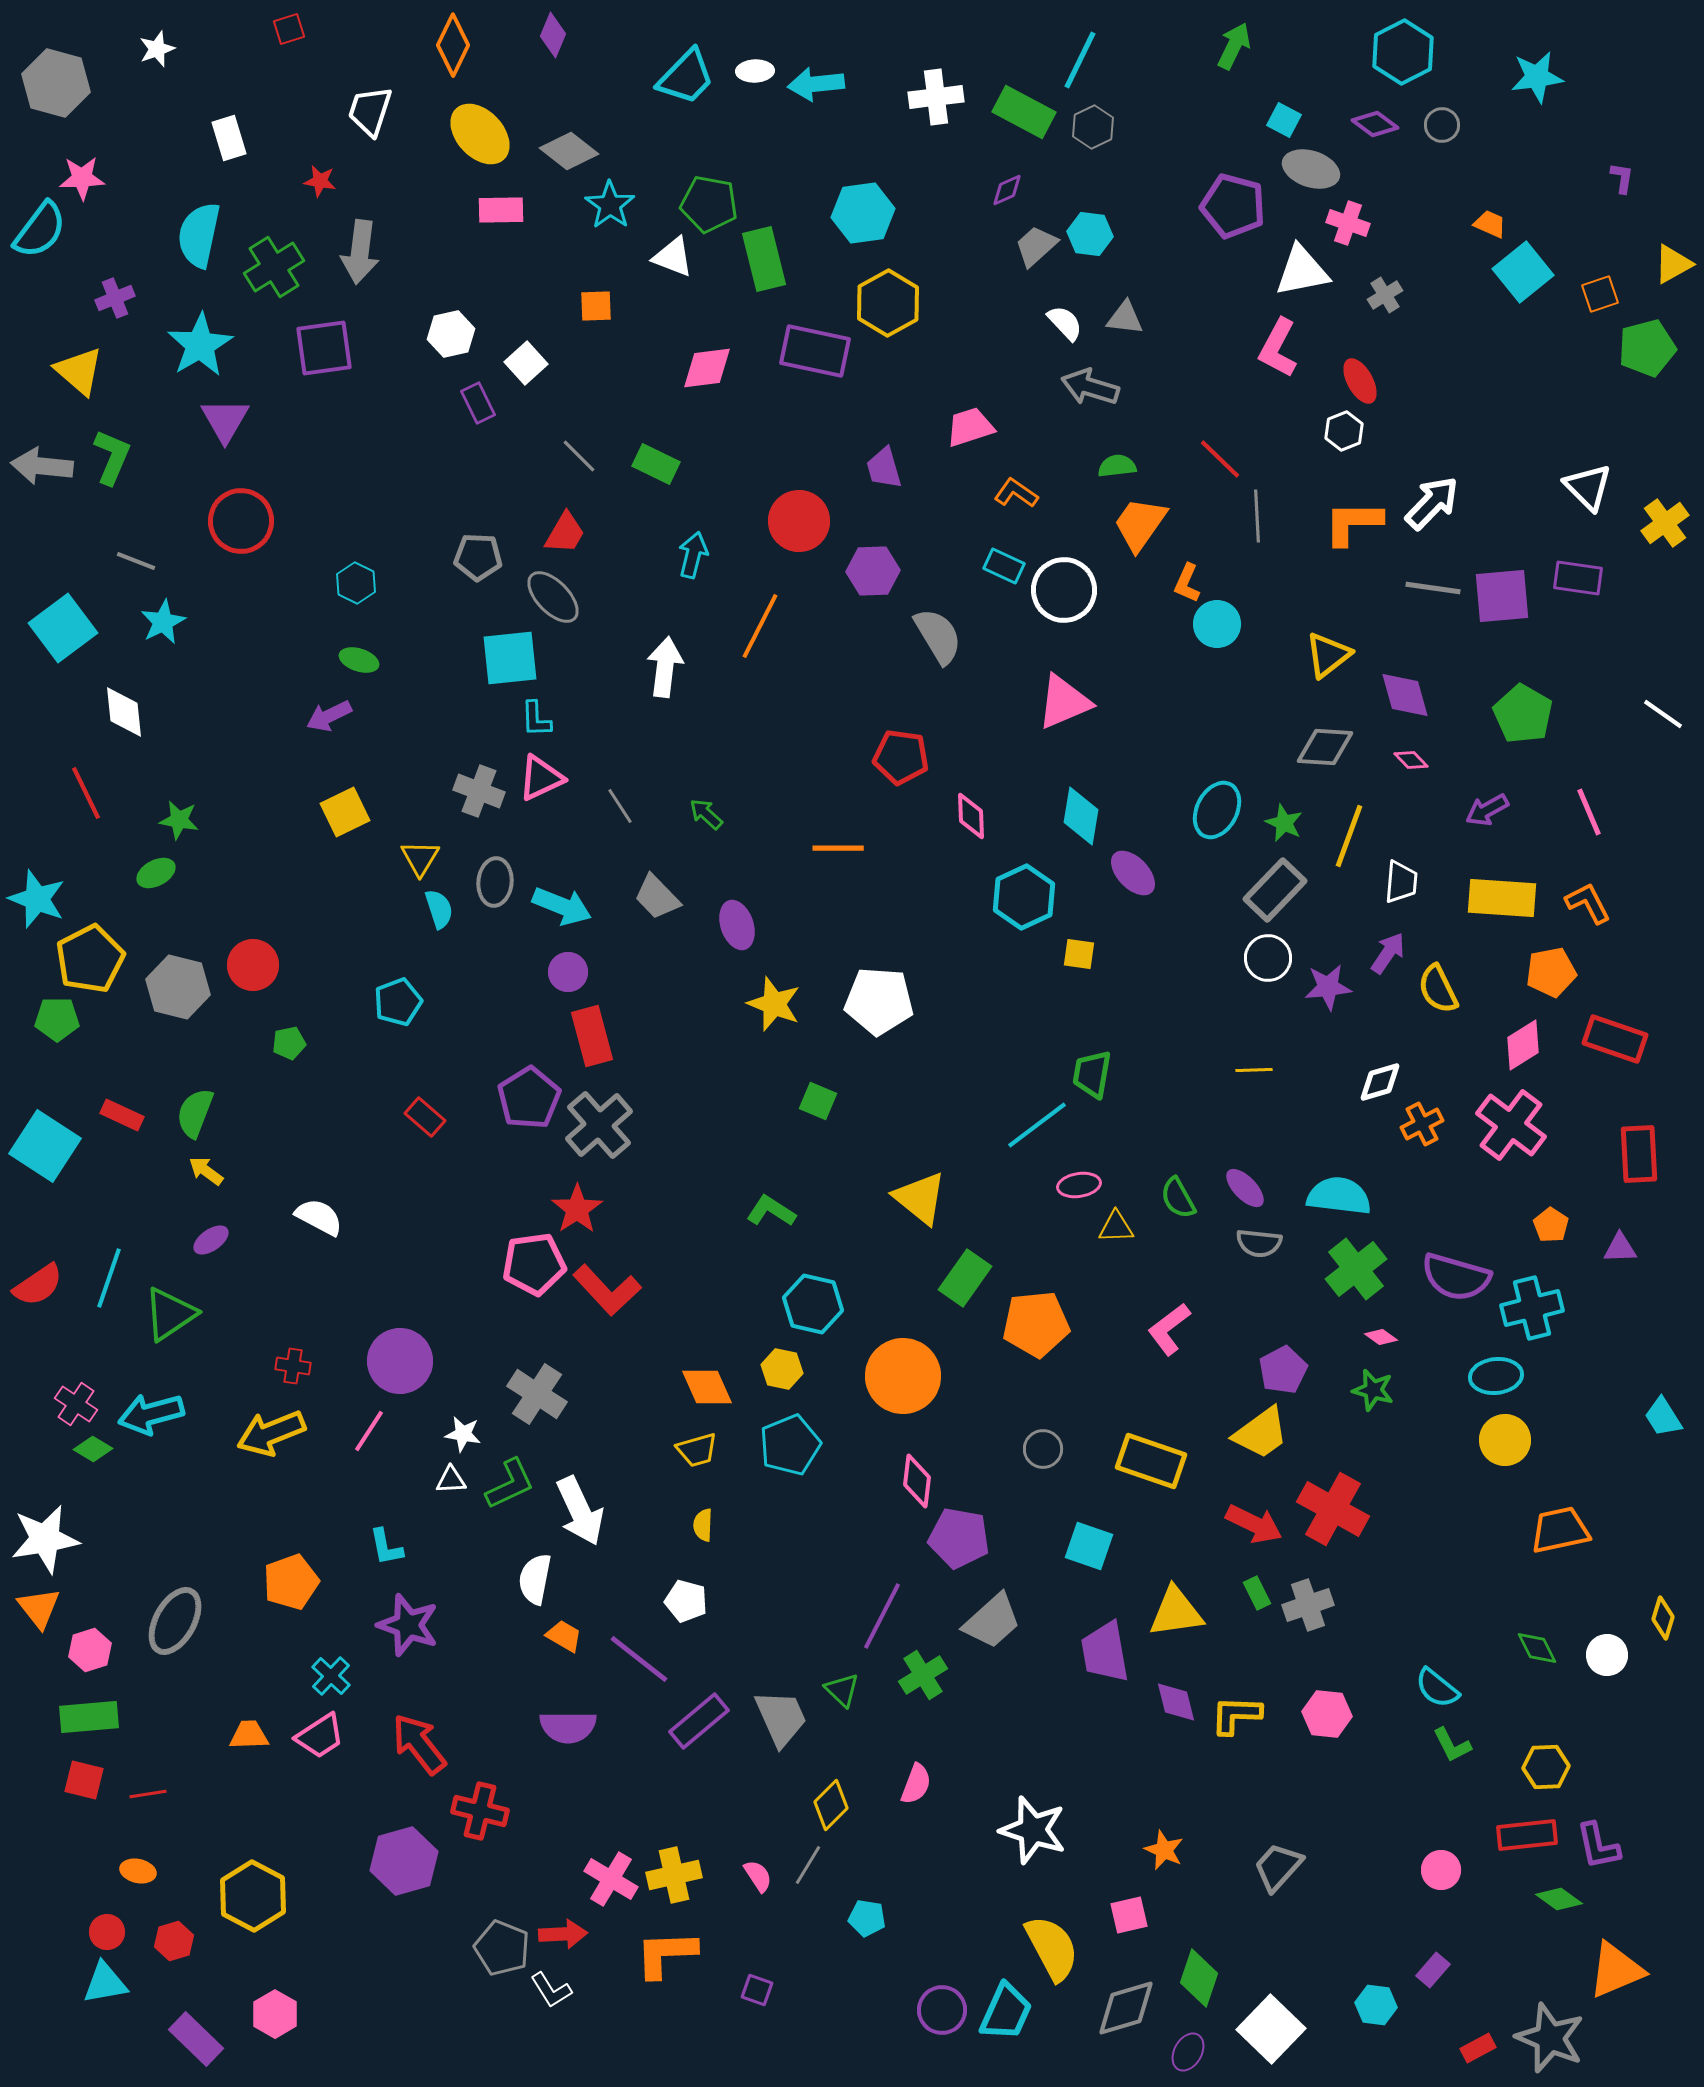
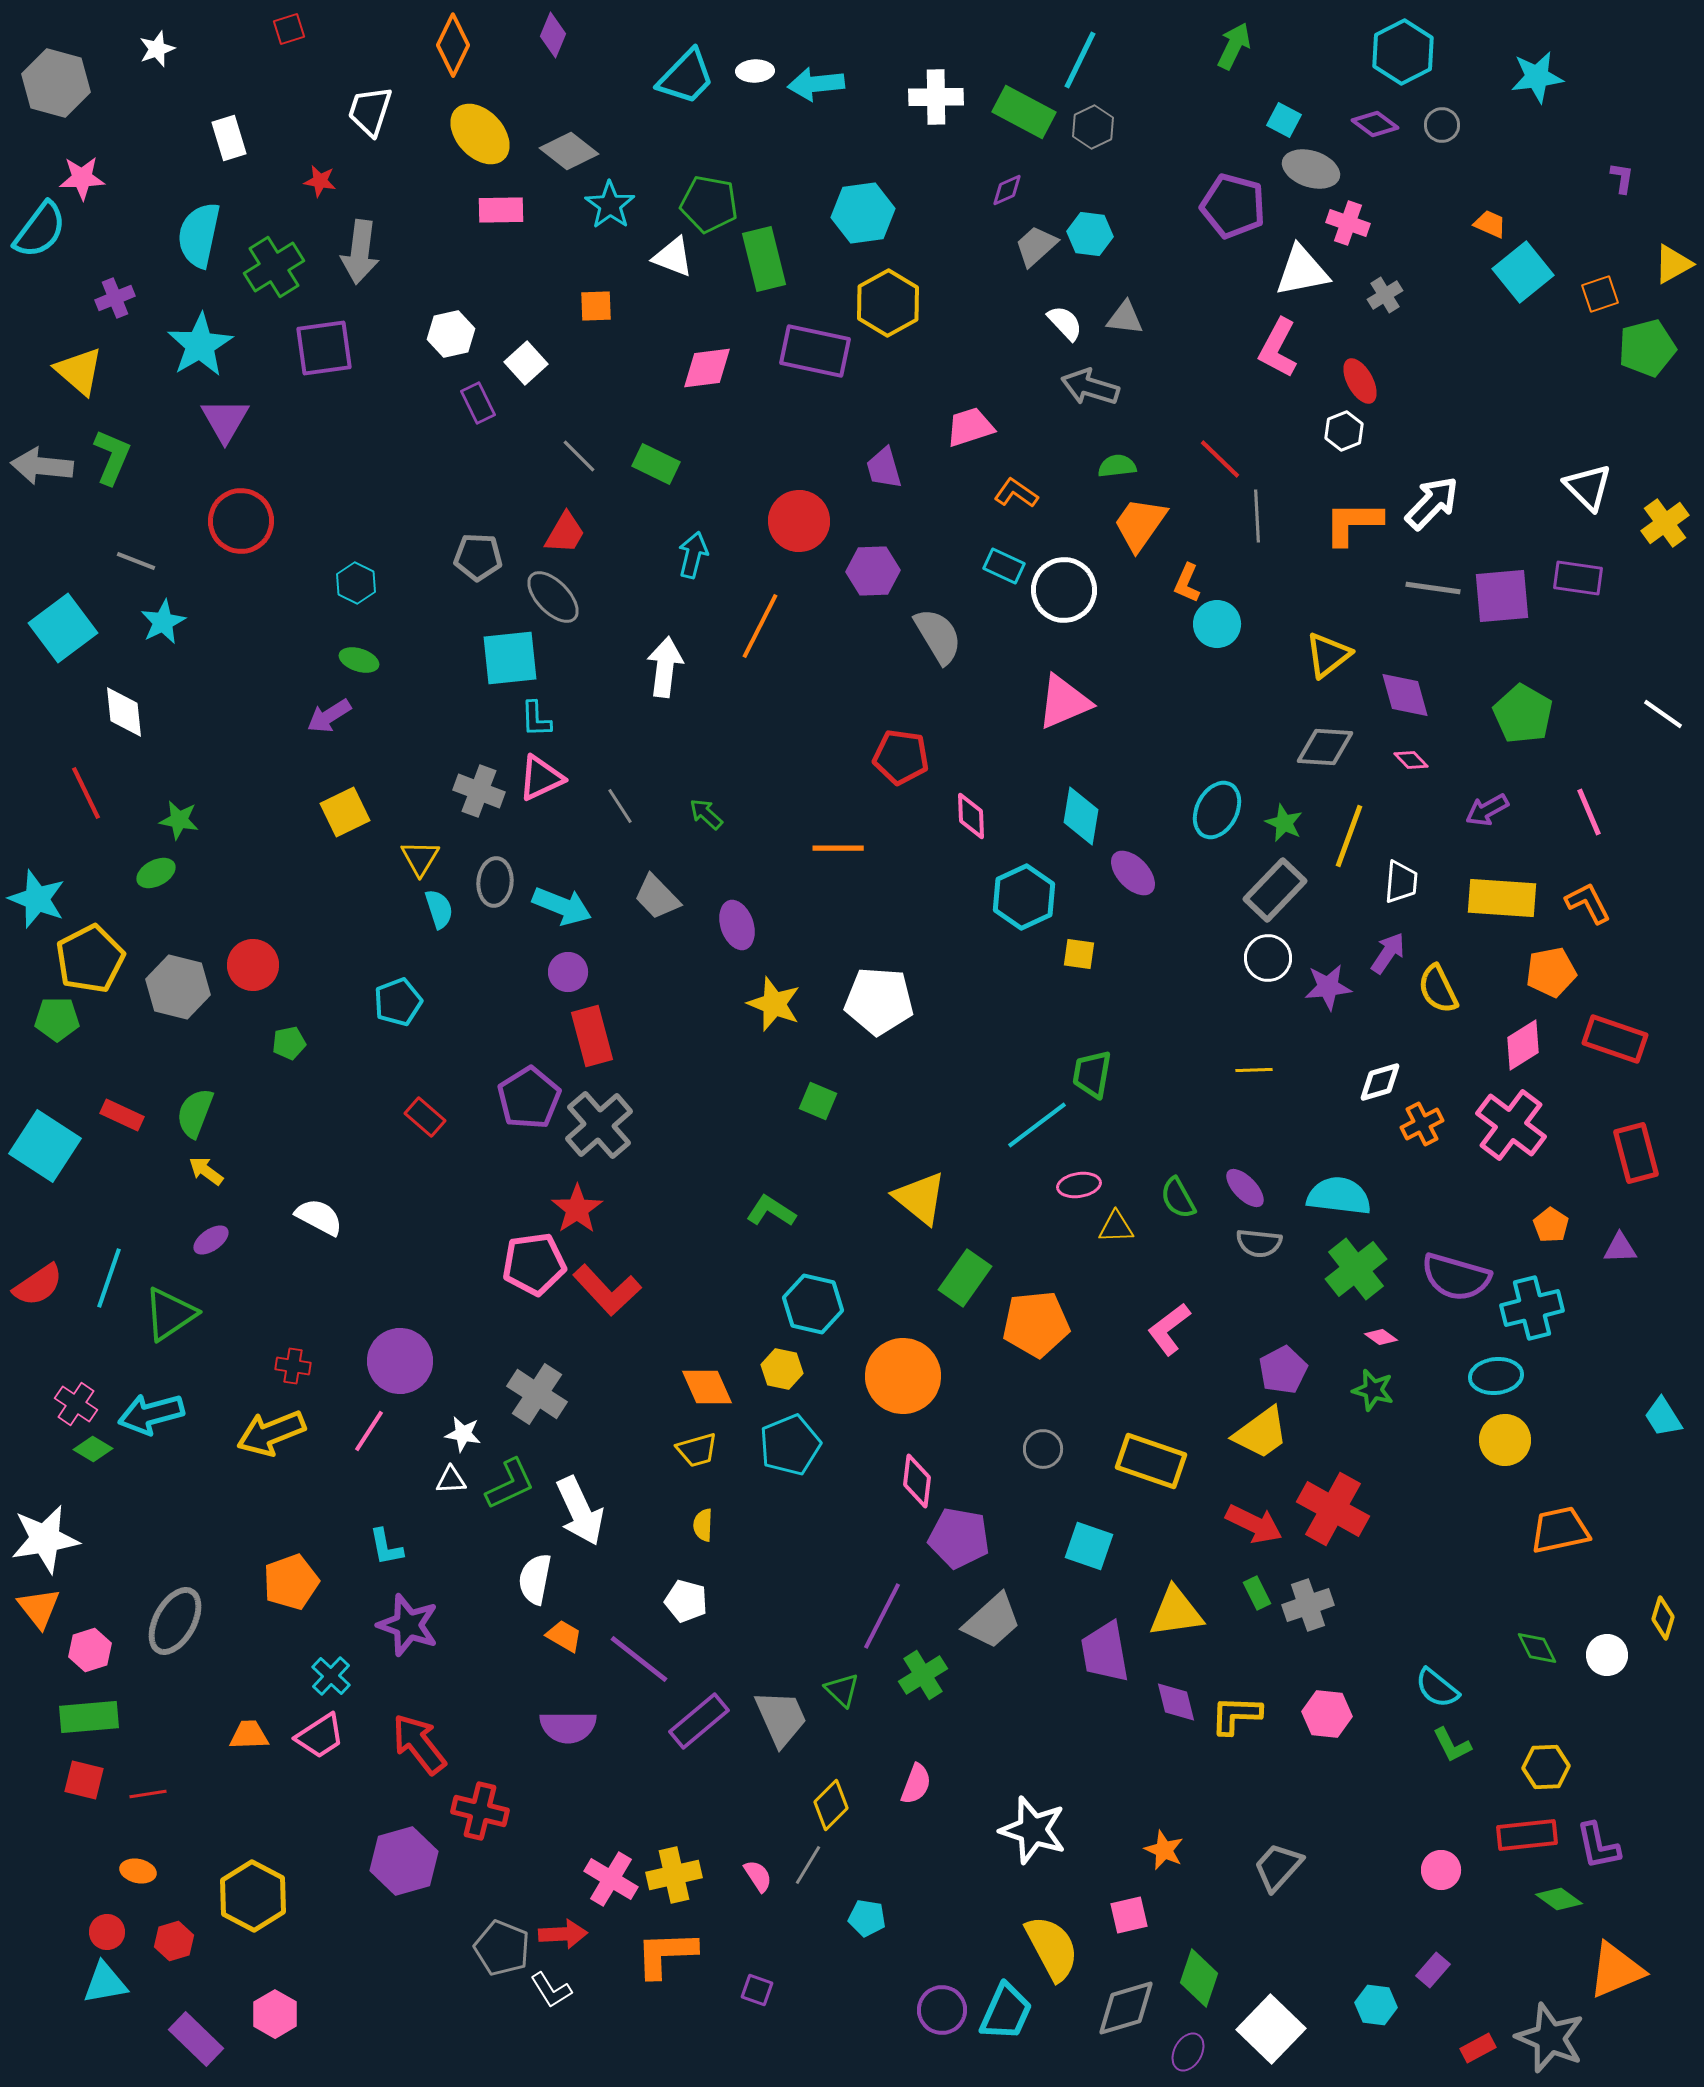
white cross at (936, 97): rotated 6 degrees clockwise
purple arrow at (329, 716): rotated 6 degrees counterclockwise
red rectangle at (1639, 1154): moved 3 px left, 1 px up; rotated 12 degrees counterclockwise
